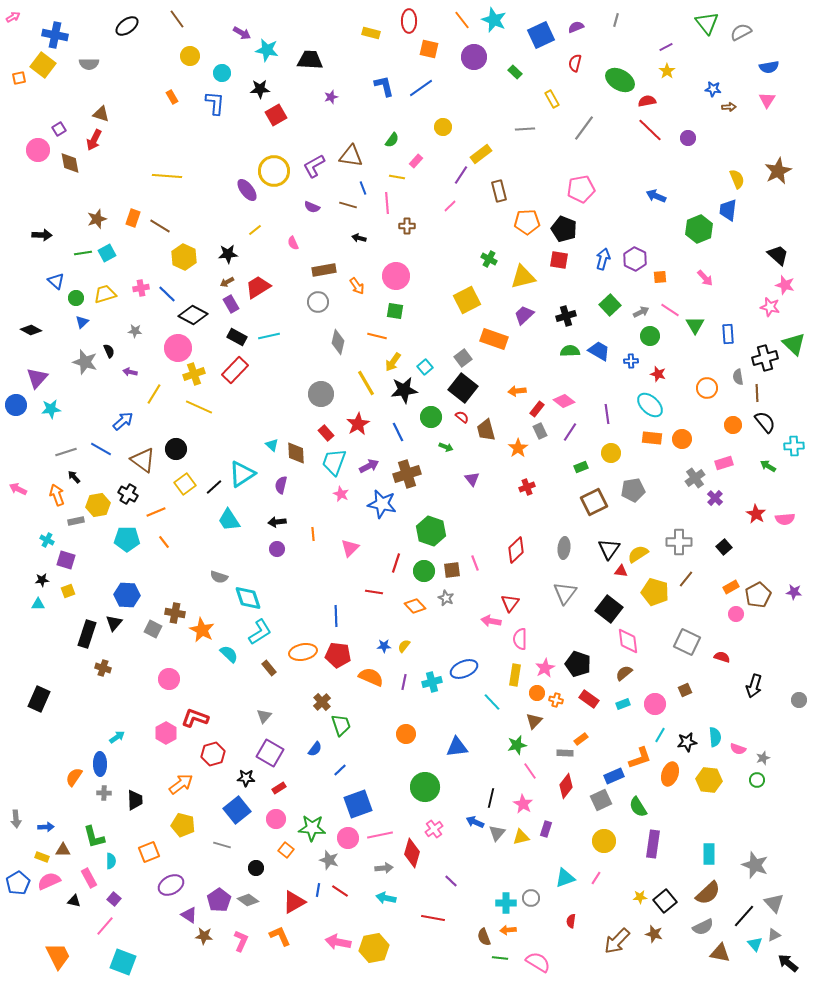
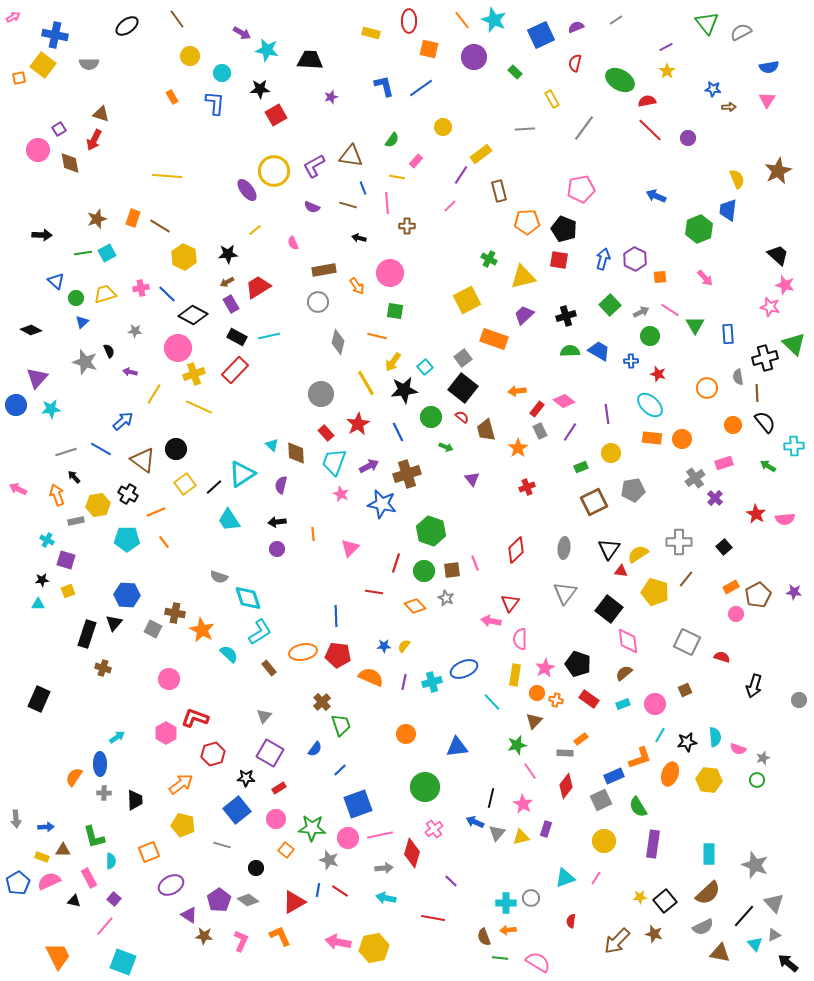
gray line at (616, 20): rotated 40 degrees clockwise
pink circle at (396, 276): moved 6 px left, 3 px up
